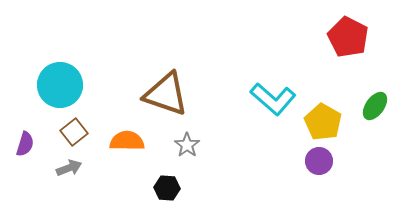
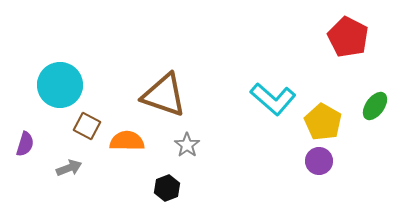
brown triangle: moved 2 px left, 1 px down
brown square: moved 13 px right, 6 px up; rotated 24 degrees counterclockwise
black hexagon: rotated 25 degrees counterclockwise
